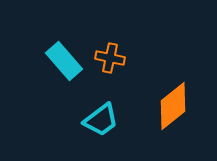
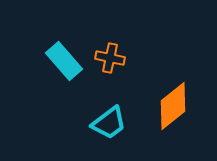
cyan trapezoid: moved 8 px right, 3 px down
